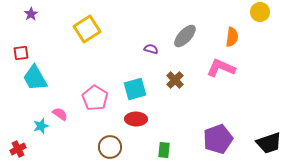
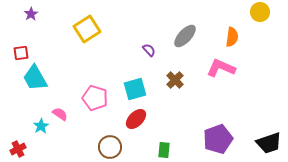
purple semicircle: moved 2 px left, 1 px down; rotated 32 degrees clockwise
pink pentagon: rotated 15 degrees counterclockwise
red ellipse: rotated 45 degrees counterclockwise
cyan star: rotated 14 degrees counterclockwise
